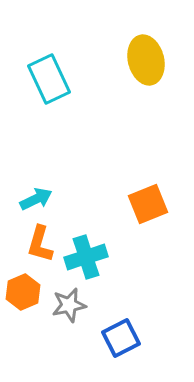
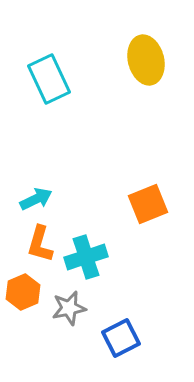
gray star: moved 3 px down
